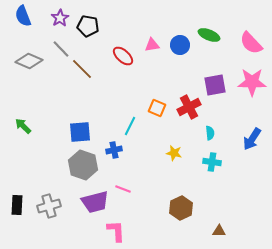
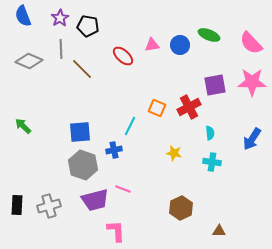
gray line: rotated 42 degrees clockwise
purple trapezoid: moved 2 px up
